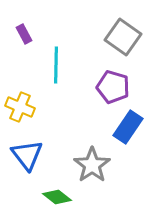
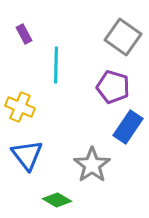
green diamond: moved 3 px down; rotated 8 degrees counterclockwise
